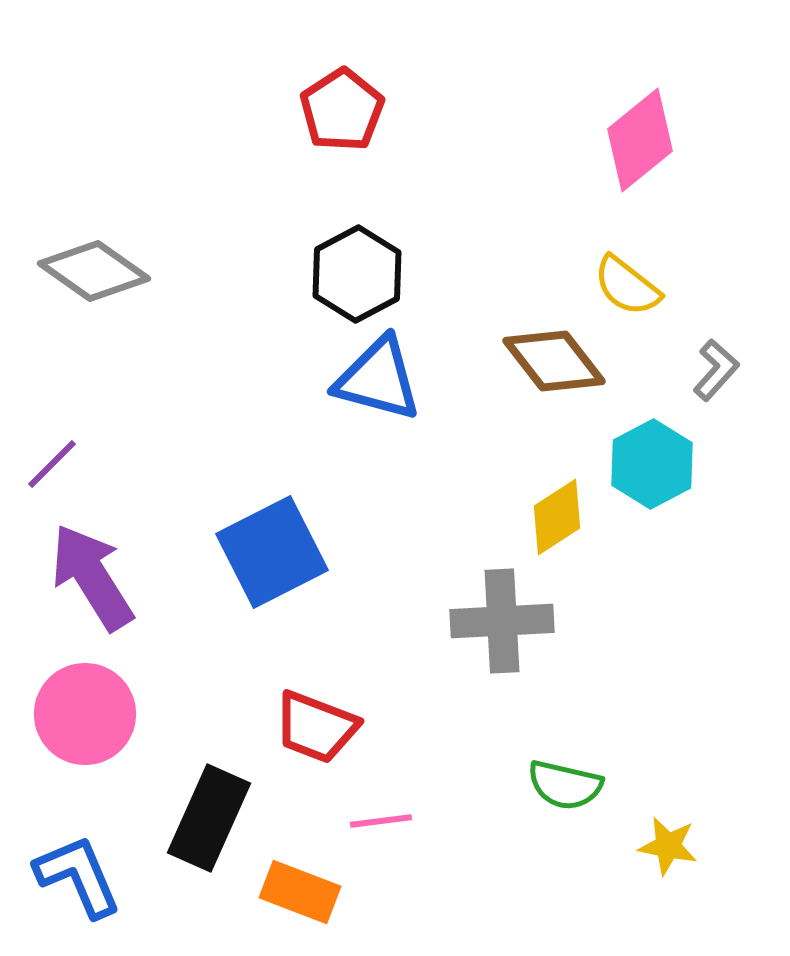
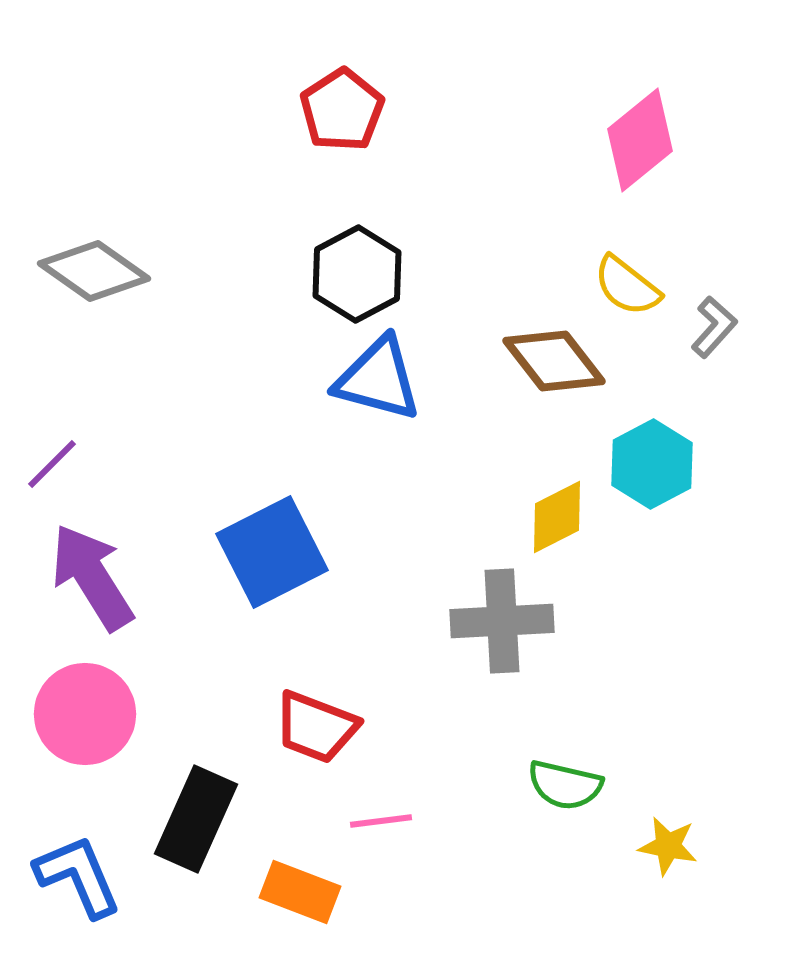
gray L-shape: moved 2 px left, 43 px up
yellow diamond: rotated 6 degrees clockwise
black rectangle: moved 13 px left, 1 px down
